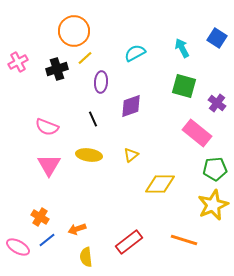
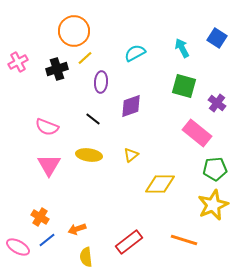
black line: rotated 28 degrees counterclockwise
